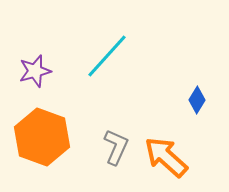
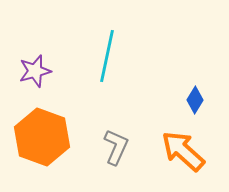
cyan line: rotated 30 degrees counterclockwise
blue diamond: moved 2 px left
orange arrow: moved 17 px right, 6 px up
